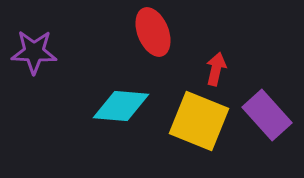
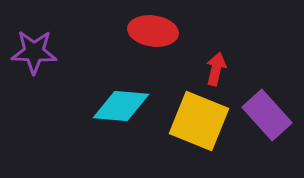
red ellipse: moved 1 px up; rotated 60 degrees counterclockwise
